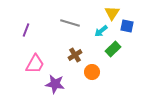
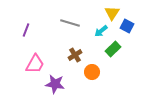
blue square: rotated 16 degrees clockwise
